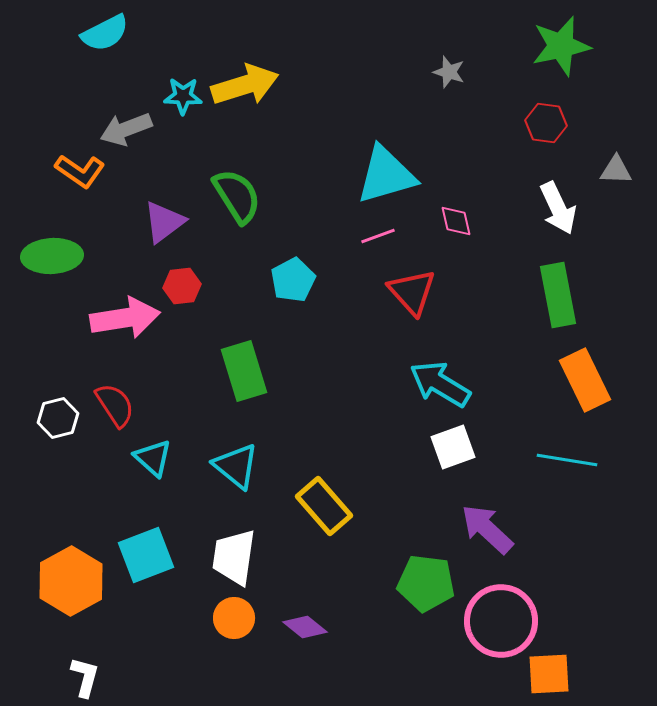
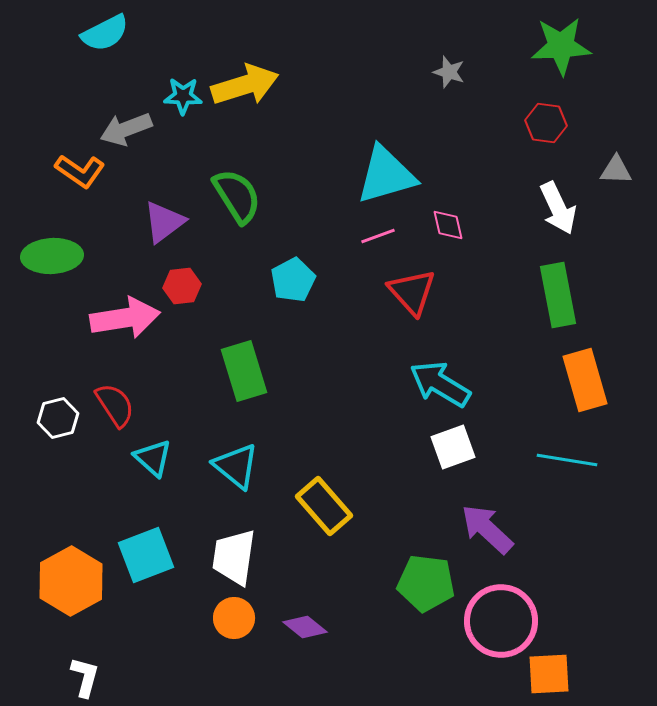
green star at (561, 46): rotated 10 degrees clockwise
pink diamond at (456, 221): moved 8 px left, 4 px down
orange rectangle at (585, 380): rotated 10 degrees clockwise
